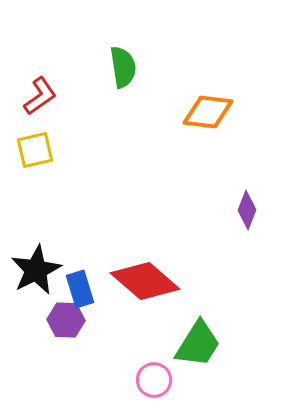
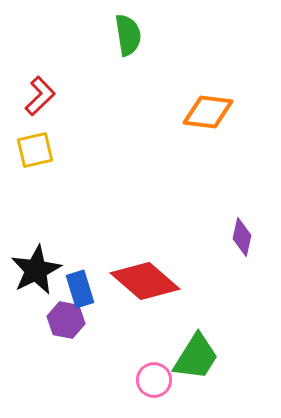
green semicircle: moved 5 px right, 32 px up
red L-shape: rotated 9 degrees counterclockwise
purple diamond: moved 5 px left, 27 px down; rotated 9 degrees counterclockwise
purple hexagon: rotated 9 degrees clockwise
green trapezoid: moved 2 px left, 13 px down
